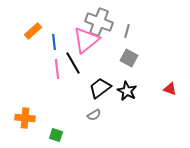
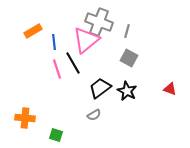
orange rectangle: rotated 12 degrees clockwise
pink line: rotated 12 degrees counterclockwise
